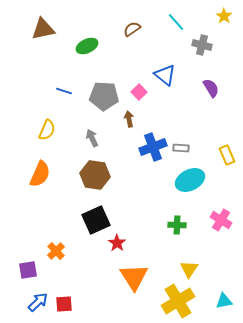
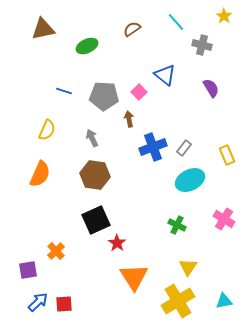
gray rectangle: moved 3 px right; rotated 56 degrees counterclockwise
pink cross: moved 3 px right, 1 px up
green cross: rotated 24 degrees clockwise
yellow triangle: moved 1 px left, 2 px up
